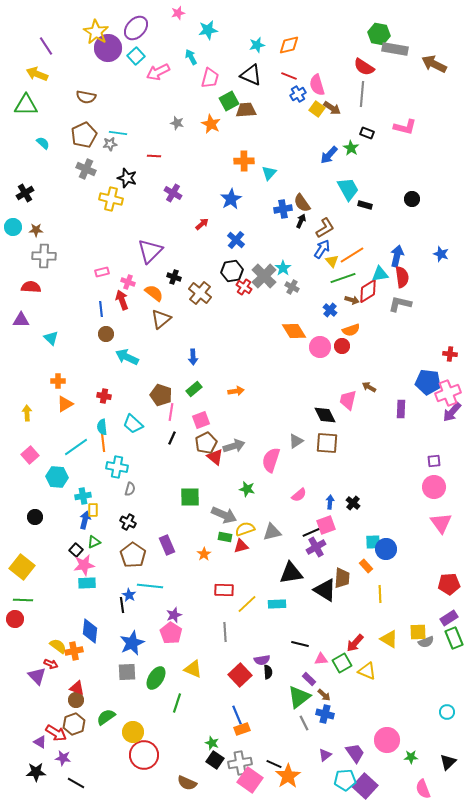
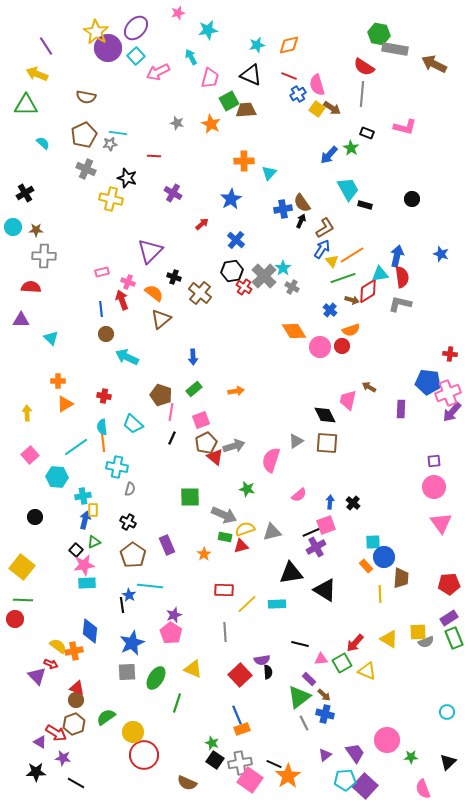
blue circle at (386, 549): moved 2 px left, 8 px down
brown trapezoid at (342, 578): moved 59 px right
